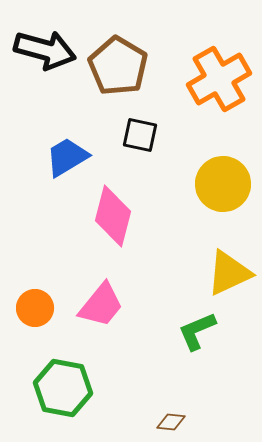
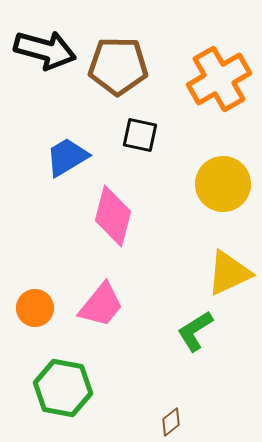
brown pentagon: rotated 30 degrees counterclockwise
green L-shape: moved 2 px left; rotated 9 degrees counterclockwise
brown diamond: rotated 44 degrees counterclockwise
